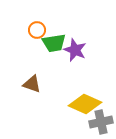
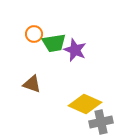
orange circle: moved 3 px left, 4 px down
